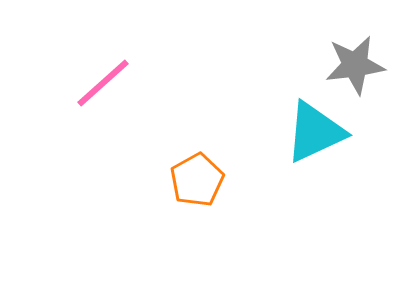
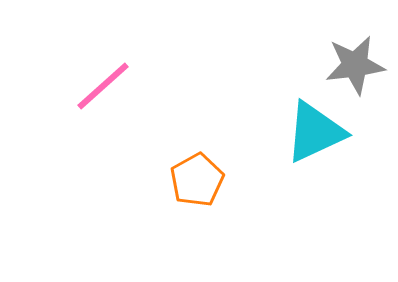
pink line: moved 3 px down
